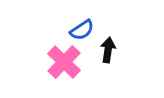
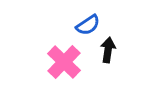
blue semicircle: moved 6 px right, 5 px up
